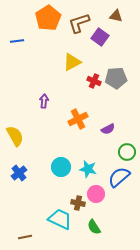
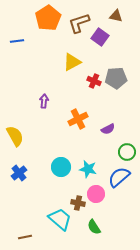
cyan trapezoid: rotated 15 degrees clockwise
